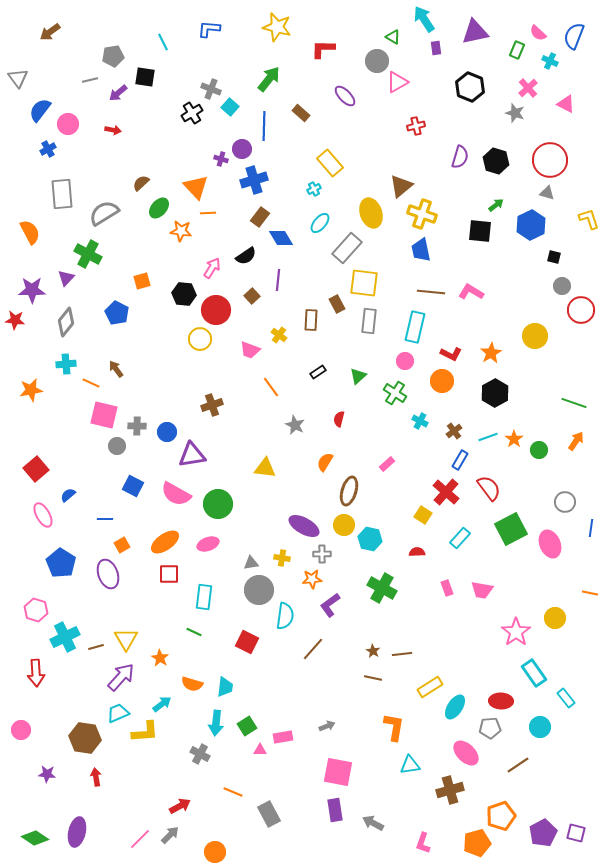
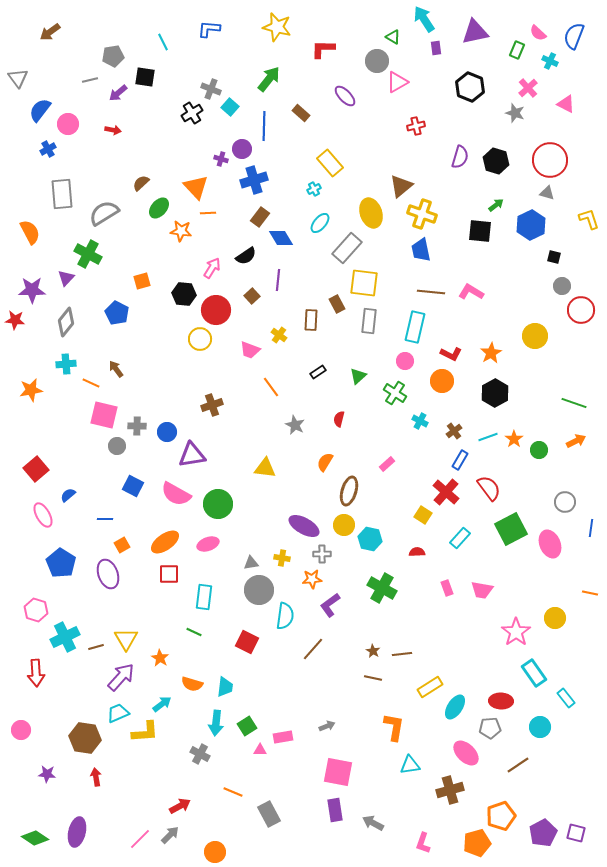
orange arrow at (576, 441): rotated 30 degrees clockwise
